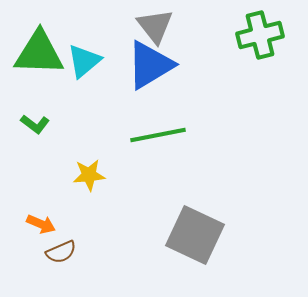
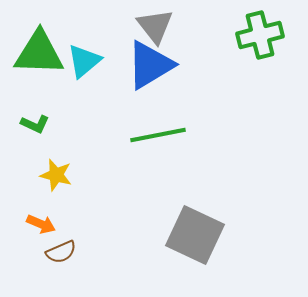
green L-shape: rotated 12 degrees counterclockwise
yellow star: moved 33 px left; rotated 20 degrees clockwise
